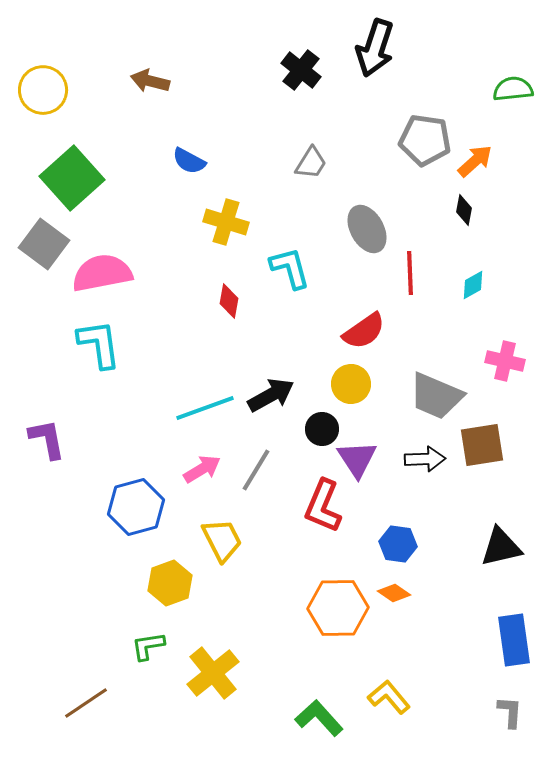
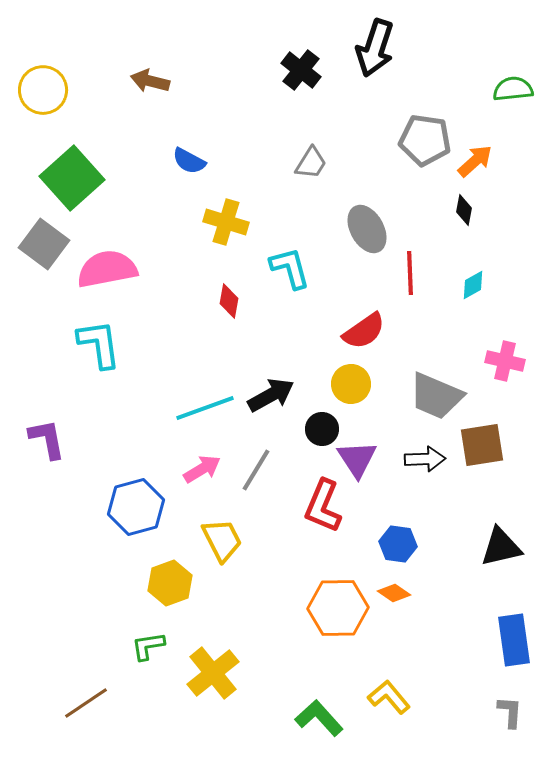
pink semicircle at (102, 273): moved 5 px right, 4 px up
